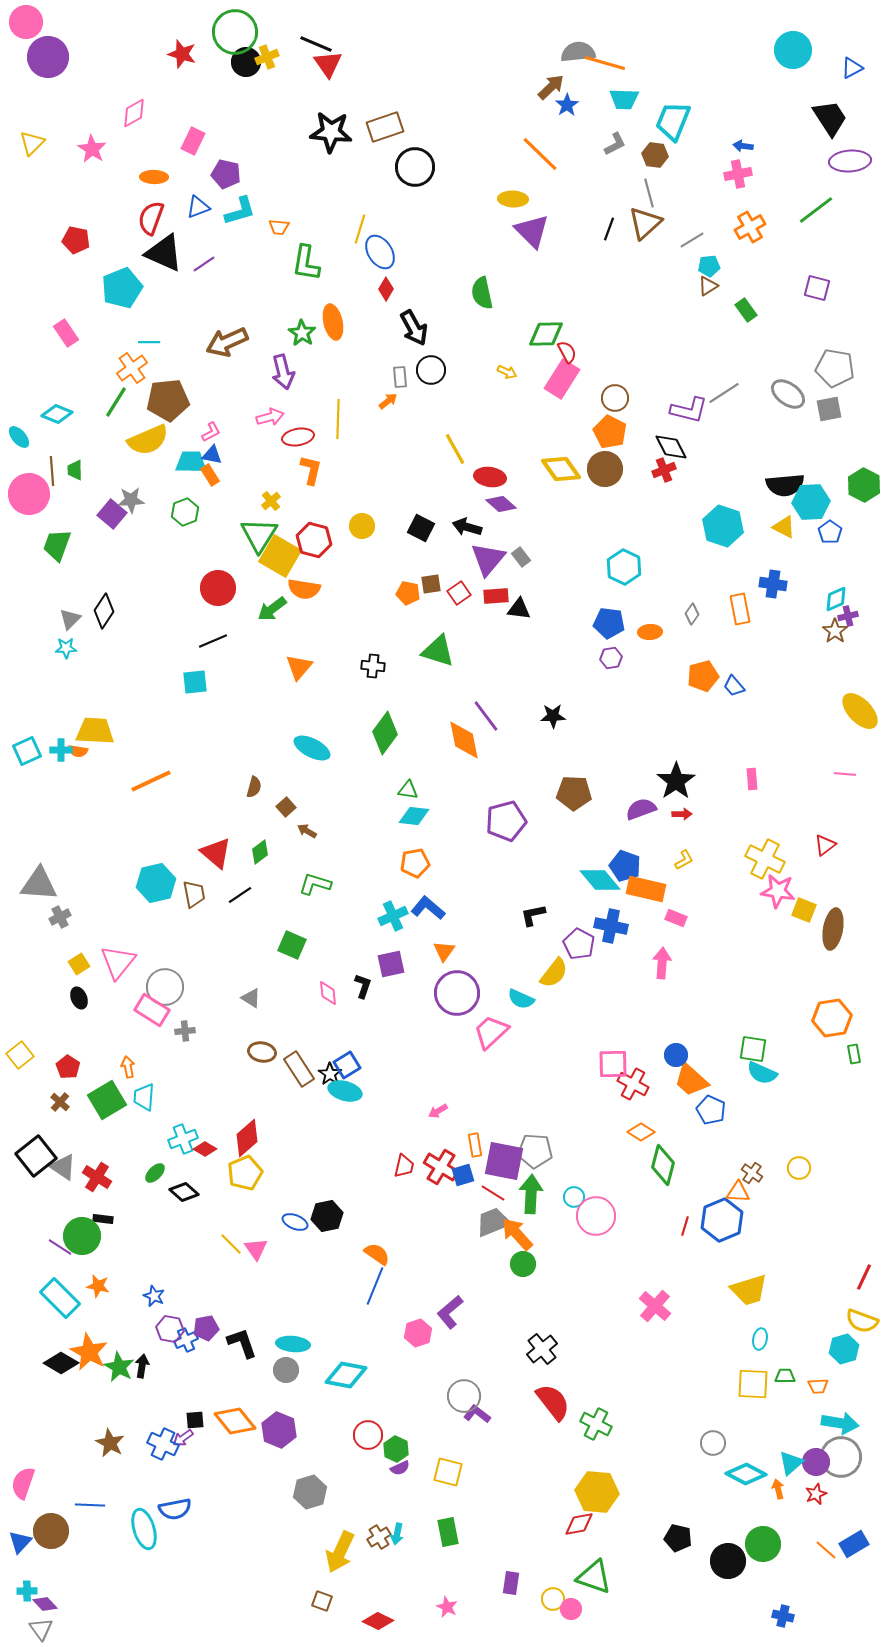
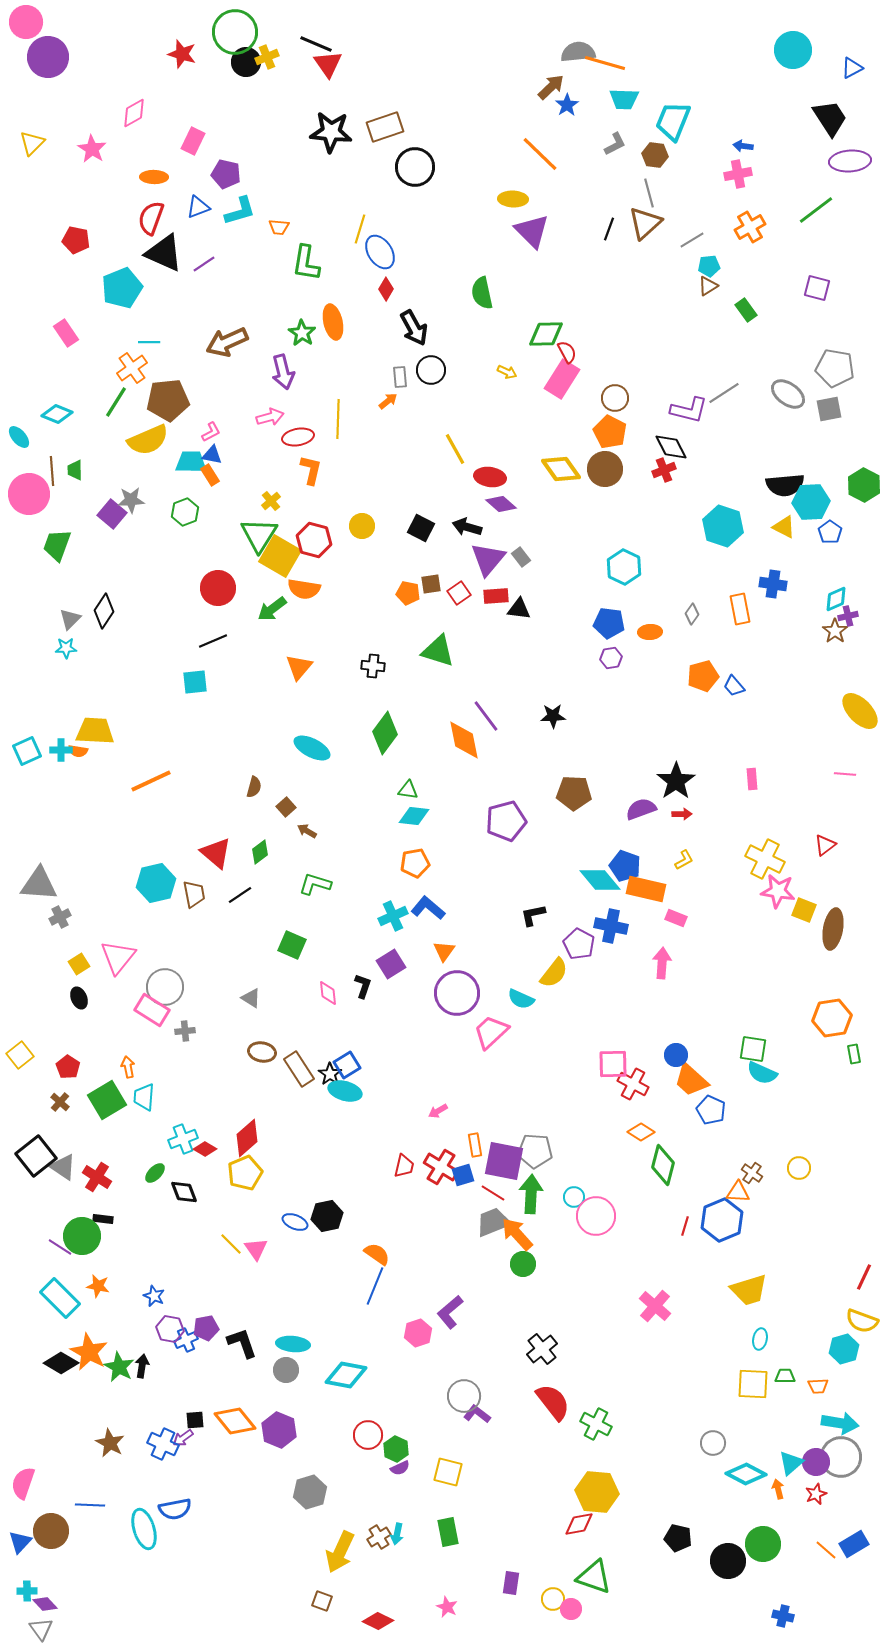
pink triangle at (118, 962): moved 5 px up
purple square at (391, 964): rotated 20 degrees counterclockwise
black diamond at (184, 1192): rotated 28 degrees clockwise
